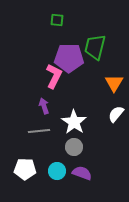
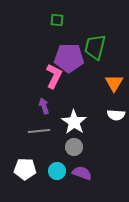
white semicircle: moved 1 px down; rotated 126 degrees counterclockwise
